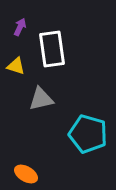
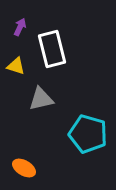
white rectangle: rotated 6 degrees counterclockwise
orange ellipse: moved 2 px left, 6 px up
